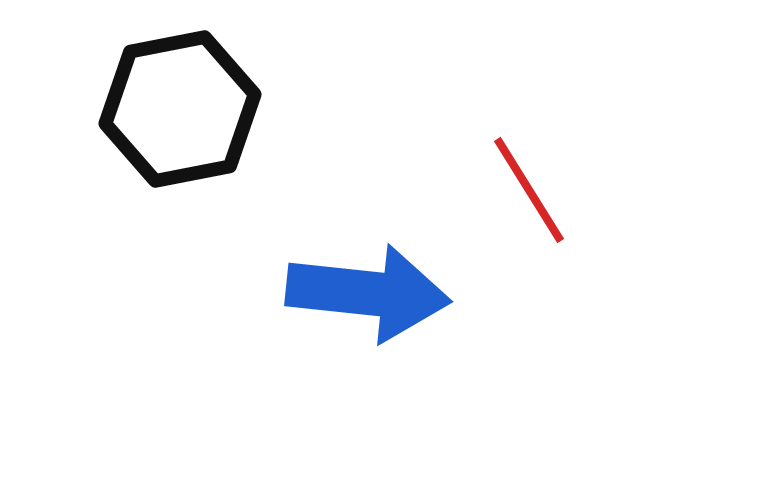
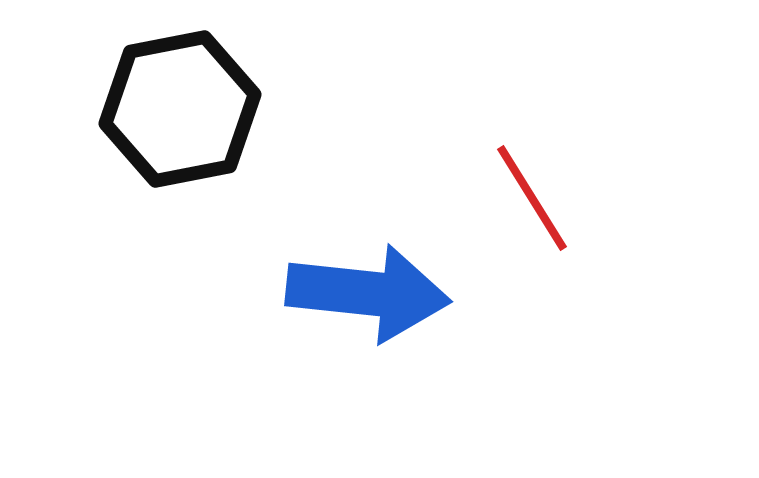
red line: moved 3 px right, 8 px down
